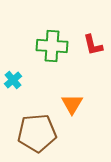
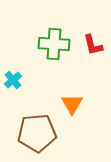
green cross: moved 2 px right, 2 px up
